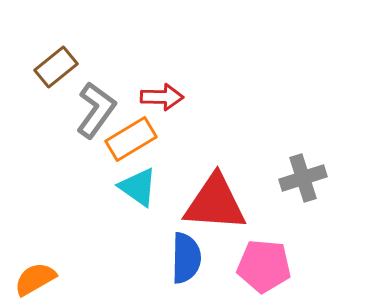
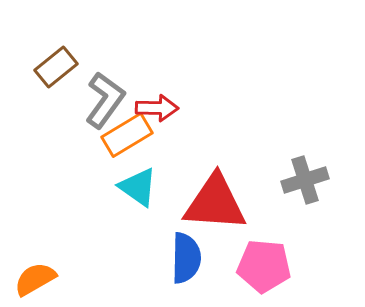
red arrow: moved 5 px left, 11 px down
gray L-shape: moved 9 px right, 10 px up
orange rectangle: moved 4 px left, 4 px up
gray cross: moved 2 px right, 2 px down
